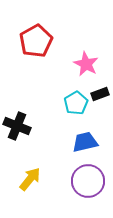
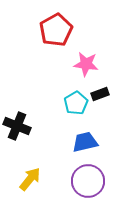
red pentagon: moved 20 px right, 11 px up
pink star: rotated 20 degrees counterclockwise
